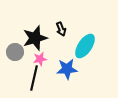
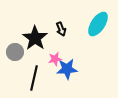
black star: rotated 20 degrees counterclockwise
cyan ellipse: moved 13 px right, 22 px up
pink star: moved 15 px right
